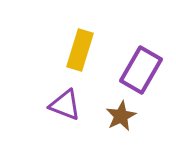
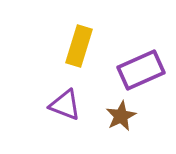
yellow rectangle: moved 1 px left, 4 px up
purple rectangle: rotated 36 degrees clockwise
